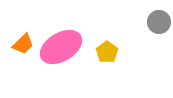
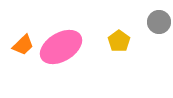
orange trapezoid: moved 1 px down
yellow pentagon: moved 12 px right, 11 px up
